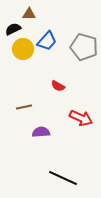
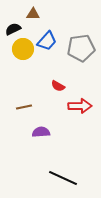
brown triangle: moved 4 px right
gray pentagon: moved 3 px left, 1 px down; rotated 24 degrees counterclockwise
red arrow: moved 1 px left, 12 px up; rotated 25 degrees counterclockwise
